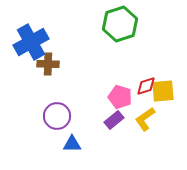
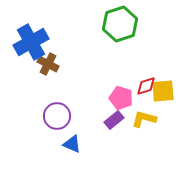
brown cross: rotated 25 degrees clockwise
pink pentagon: moved 1 px right, 1 px down
yellow L-shape: moved 1 px left; rotated 50 degrees clockwise
blue triangle: rotated 24 degrees clockwise
